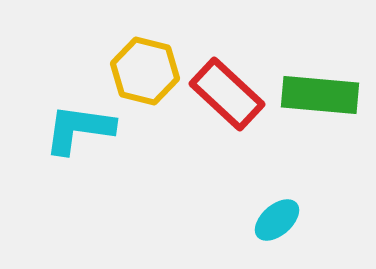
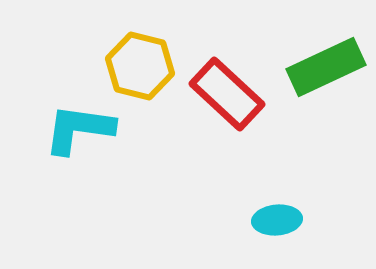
yellow hexagon: moved 5 px left, 5 px up
green rectangle: moved 6 px right, 28 px up; rotated 30 degrees counterclockwise
cyan ellipse: rotated 36 degrees clockwise
